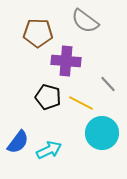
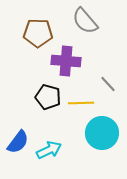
gray semicircle: rotated 12 degrees clockwise
yellow line: rotated 30 degrees counterclockwise
